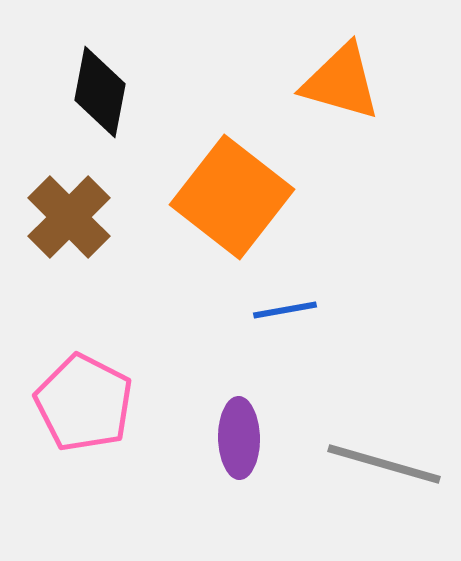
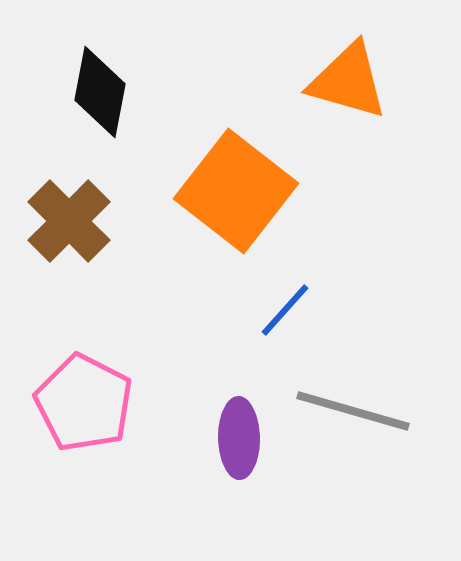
orange triangle: moved 7 px right, 1 px up
orange square: moved 4 px right, 6 px up
brown cross: moved 4 px down
blue line: rotated 38 degrees counterclockwise
gray line: moved 31 px left, 53 px up
